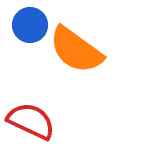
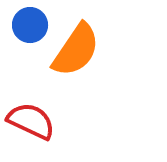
orange semicircle: rotated 92 degrees counterclockwise
